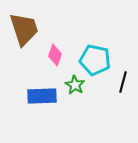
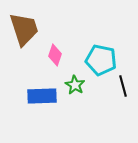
cyan pentagon: moved 6 px right
black line: moved 4 px down; rotated 30 degrees counterclockwise
